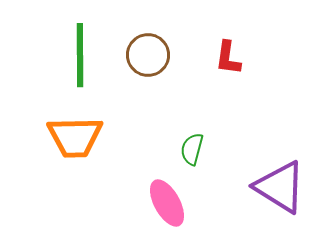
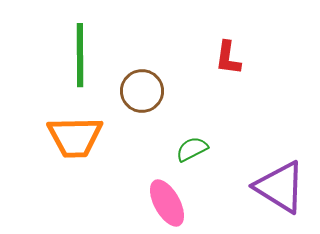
brown circle: moved 6 px left, 36 px down
green semicircle: rotated 48 degrees clockwise
